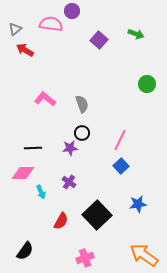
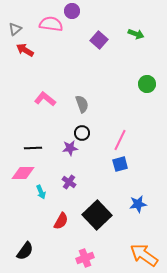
blue square: moved 1 px left, 2 px up; rotated 28 degrees clockwise
